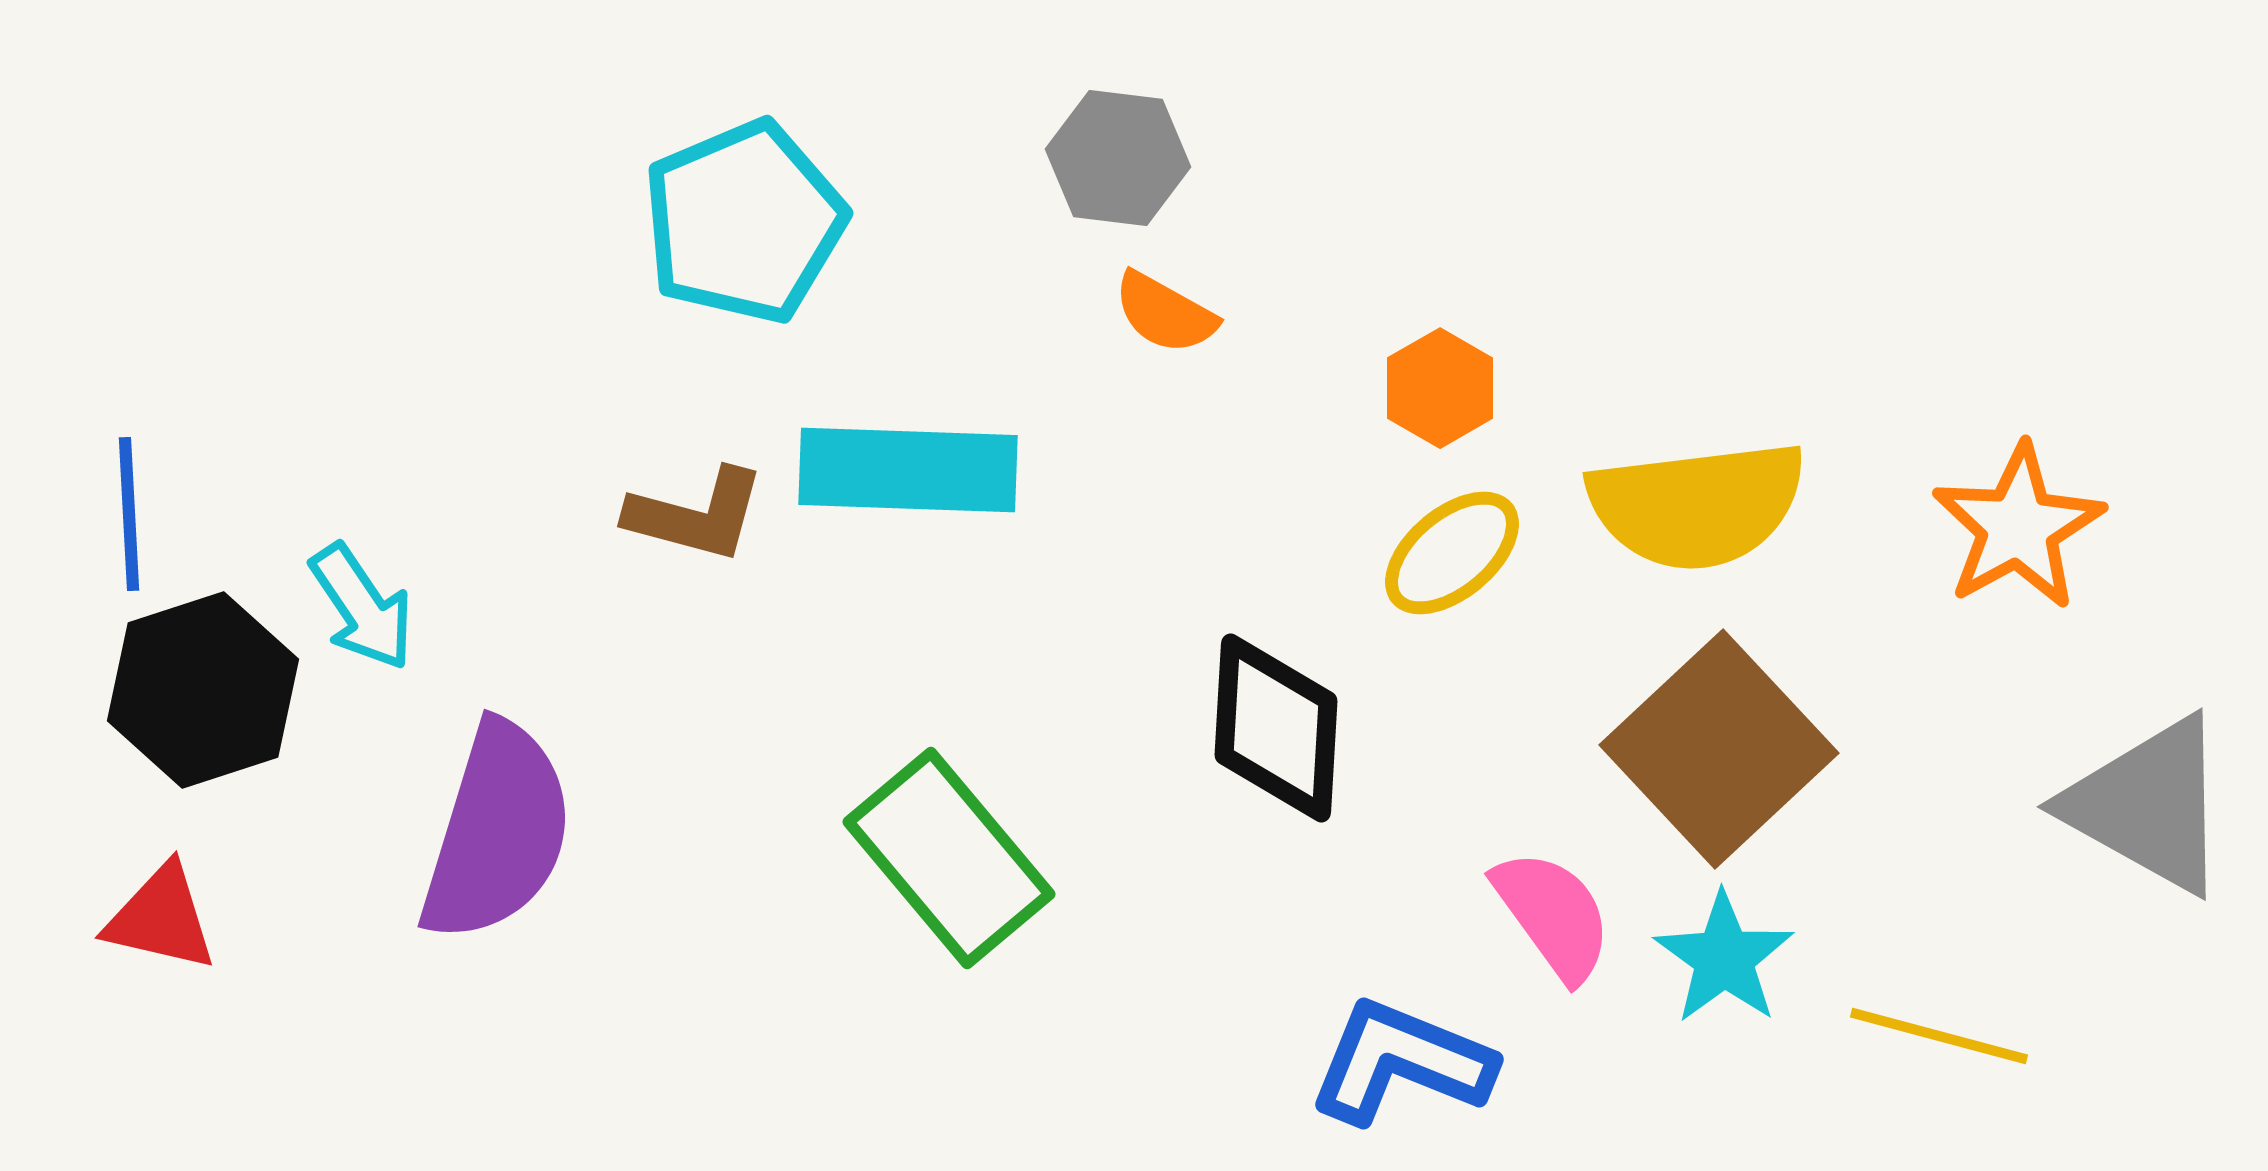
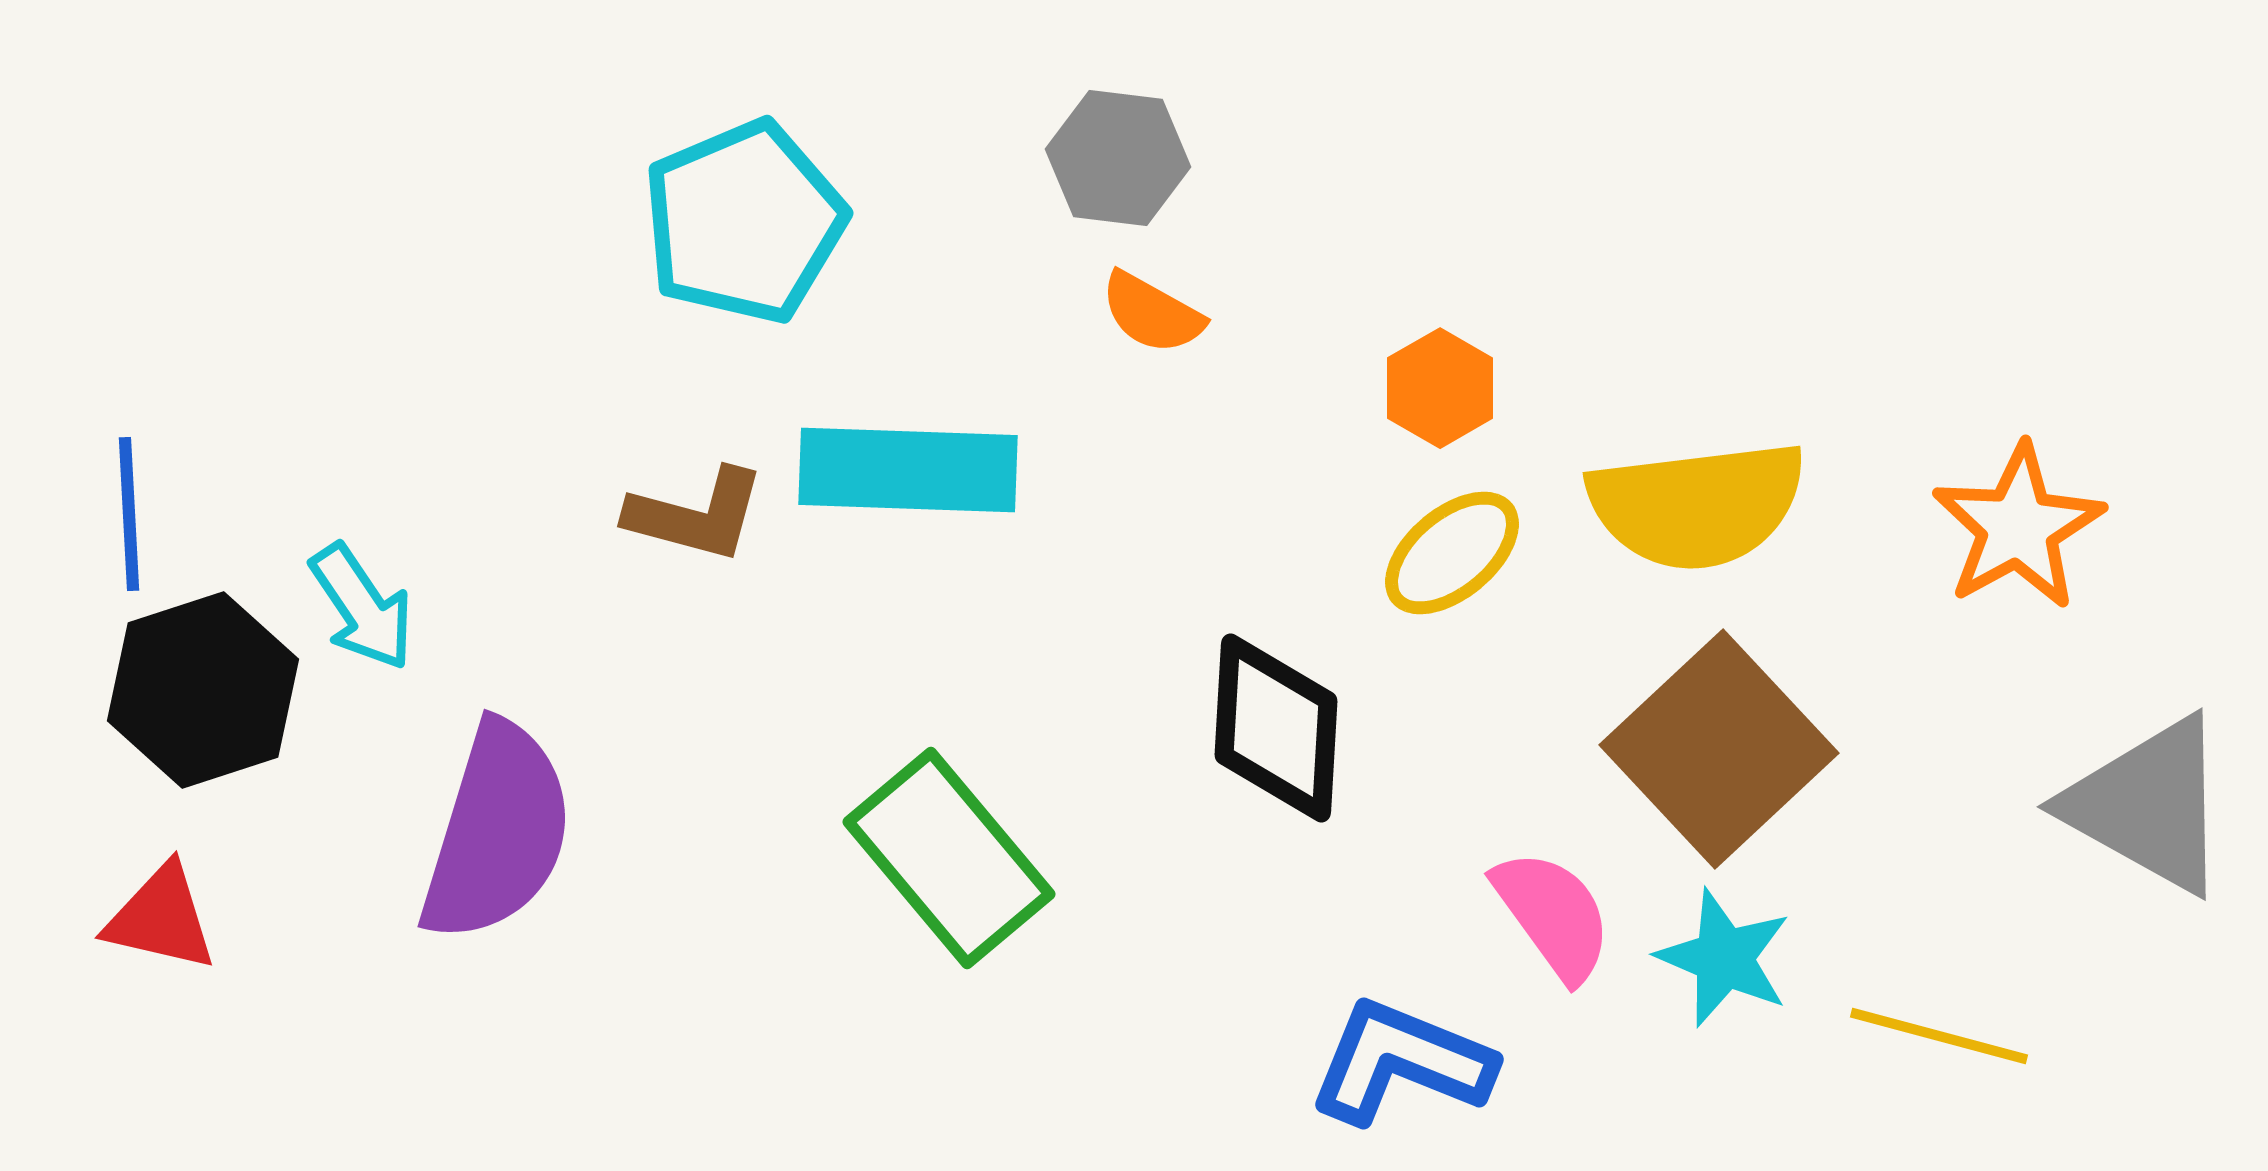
orange semicircle: moved 13 px left
cyan star: rotated 13 degrees counterclockwise
